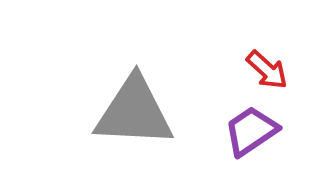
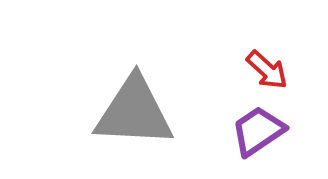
purple trapezoid: moved 7 px right
